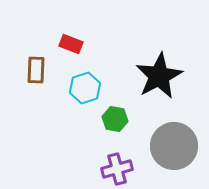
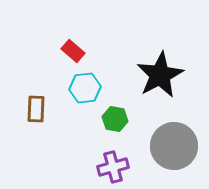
red rectangle: moved 2 px right, 7 px down; rotated 20 degrees clockwise
brown rectangle: moved 39 px down
black star: moved 1 px right, 1 px up
cyan hexagon: rotated 12 degrees clockwise
purple cross: moved 4 px left, 2 px up
